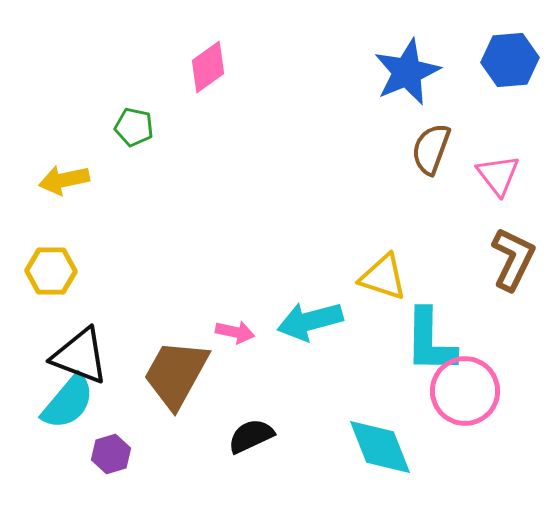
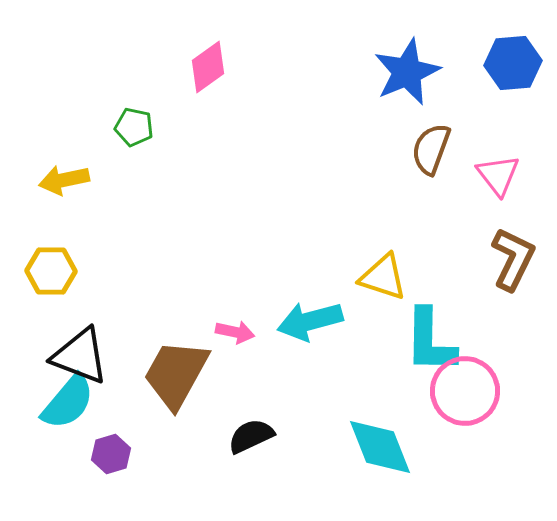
blue hexagon: moved 3 px right, 3 px down
